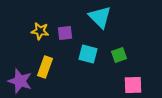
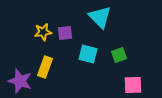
yellow star: moved 3 px right, 1 px down; rotated 18 degrees counterclockwise
